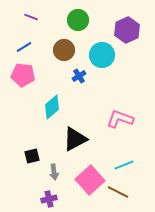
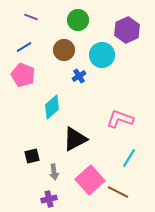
pink pentagon: rotated 15 degrees clockwise
cyan line: moved 5 px right, 7 px up; rotated 36 degrees counterclockwise
